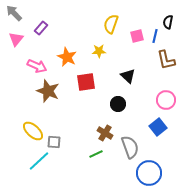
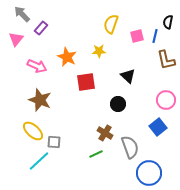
gray arrow: moved 8 px right, 1 px down
brown star: moved 8 px left, 9 px down
